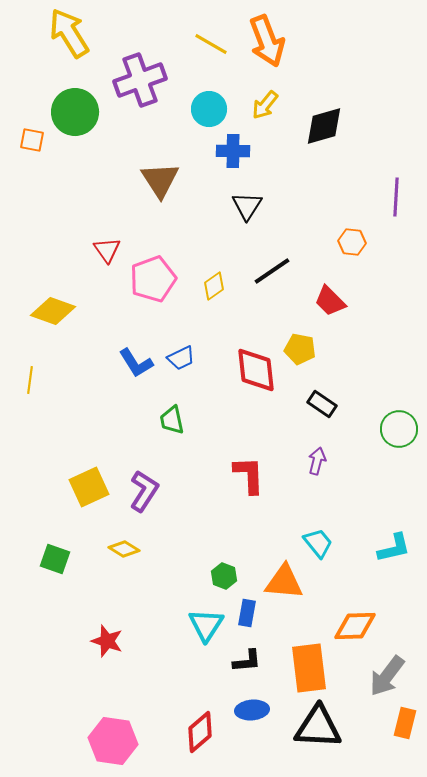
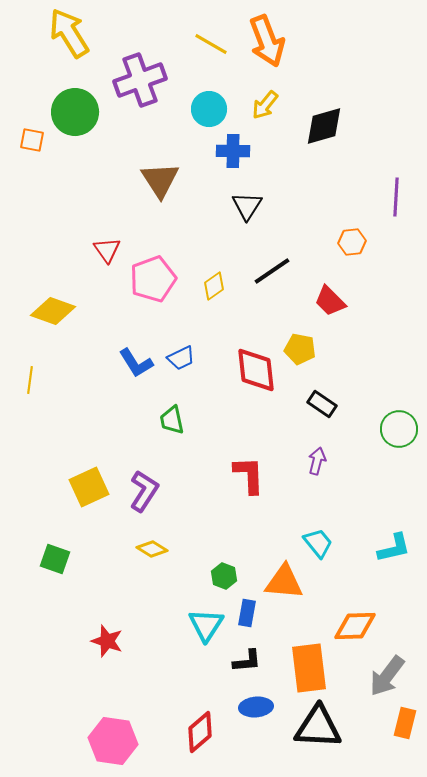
orange hexagon at (352, 242): rotated 12 degrees counterclockwise
yellow diamond at (124, 549): moved 28 px right
blue ellipse at (252, 710): moved 4 px right, 3 px up
